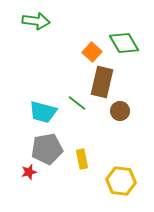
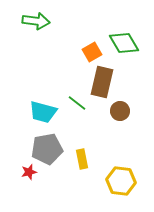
orange square: rotated 18 degrees clockwise
